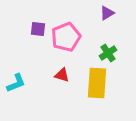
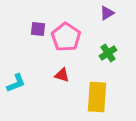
pink pentagon: rotated 16 degrees counterclockwise
yellow rectangle: moved 14 px down
